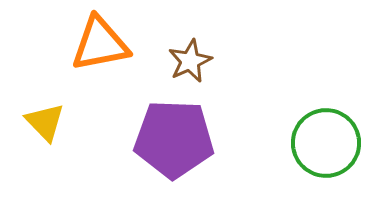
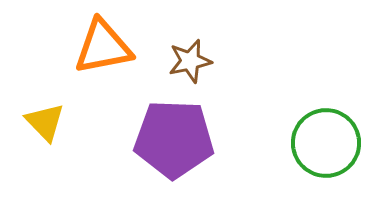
orange triangle: moved 3 px right, 3 px down
brown star: rotated 12 degrees clockwise
